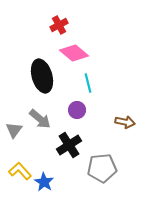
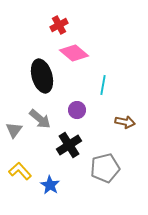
cyan line: moved 15 px right, 2 px down; rotated 24 degrees clockwise
gray pentagon: moved 3 px right; rotated 8 degrees counterclockwise
blue star: moved 6 px right, 3 px down
